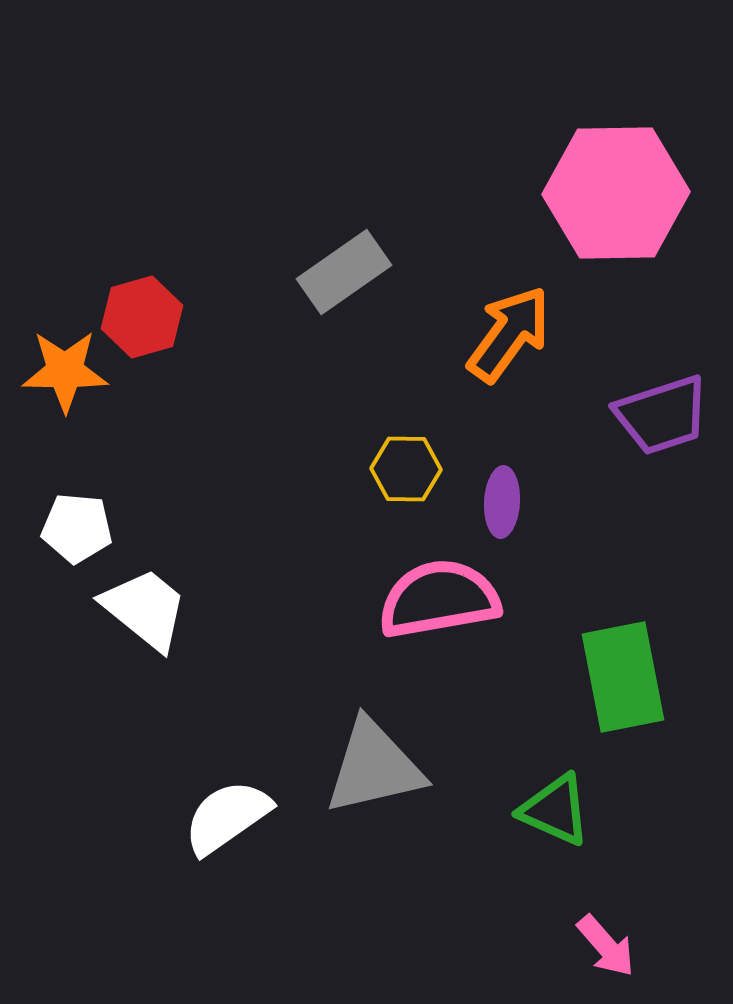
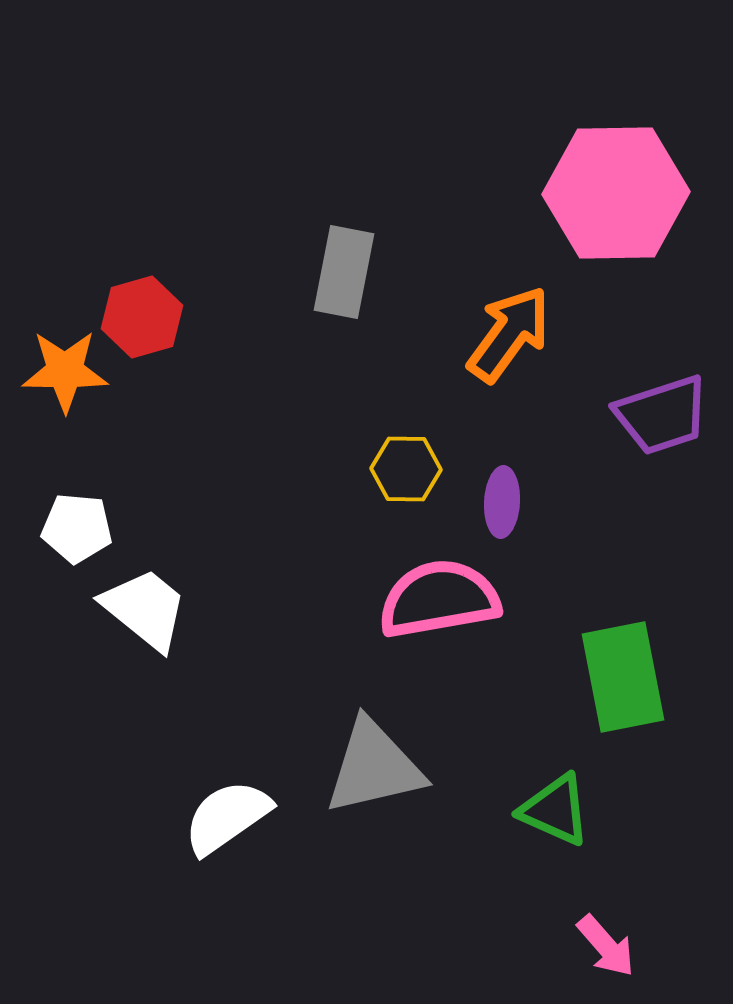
gray rectangle: rotated 44 degrees counterclockwise
